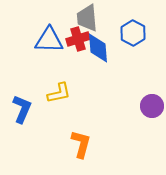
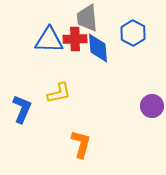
red cross: moved 3 px left; rotated 15 degrees clockwise
